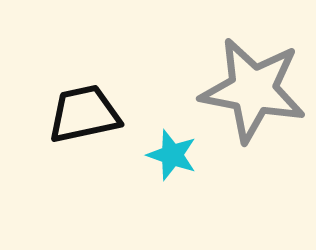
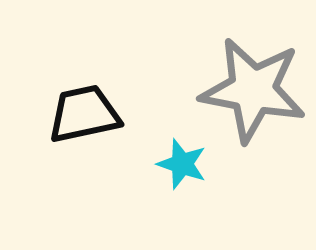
cyan star: moved 10 px right, 9 px down
